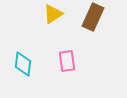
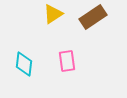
brown rectangle: rotated 32 degrees clockwise
cyan diamond: moved 1 px right
